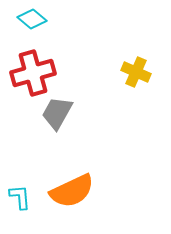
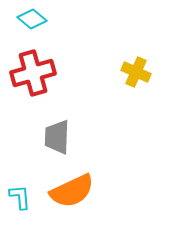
gray trapezoid: moved 24 px down; rotated 27 degrees counterclockwise
